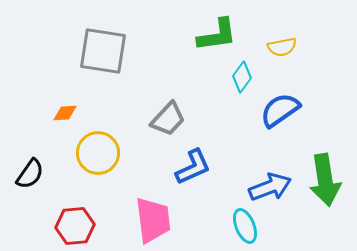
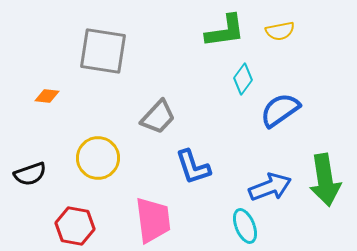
green L-shape: moved 8 px right, 4 px up
yellow semicircle: moved 2 px left, 16 px up
cyan diamond: moved 1 px right, 2 px down
orange diamond: moved 18 px left, 17 px up; rotated 10 degrees clockwise
gray trapezoid: moved 10 px left, 2 px up
yellow circle: moved 5 px down
blue L-shape: rotated 96 degrees clockwise
black semicircle: rotated 36 degrees clockwise
red hexagon: rotated 15 degrees clockwise
